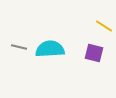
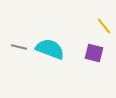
yellow line: rotated 18 degrees clockwise
cyan semicircle: rotated 24 degrees clockwise
